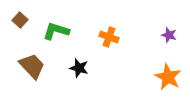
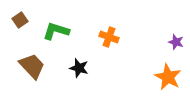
brown square: rotated 14 degrees clockwise
purple star: moved 7 px right, 7 px down
